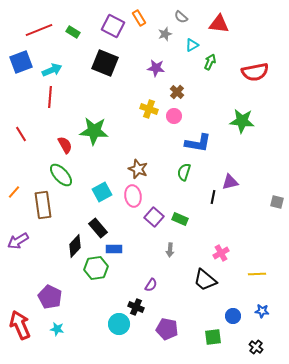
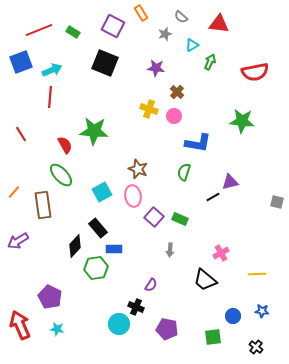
orange rectangle at (139, 18): moved 2 px right, 5 px up
black line at (213, 197): rotated 48 degrees clockwise
